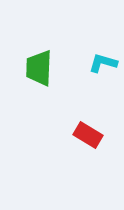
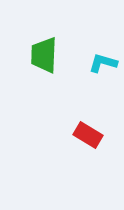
green trapezoid: moved 5 px right, 13 px up
